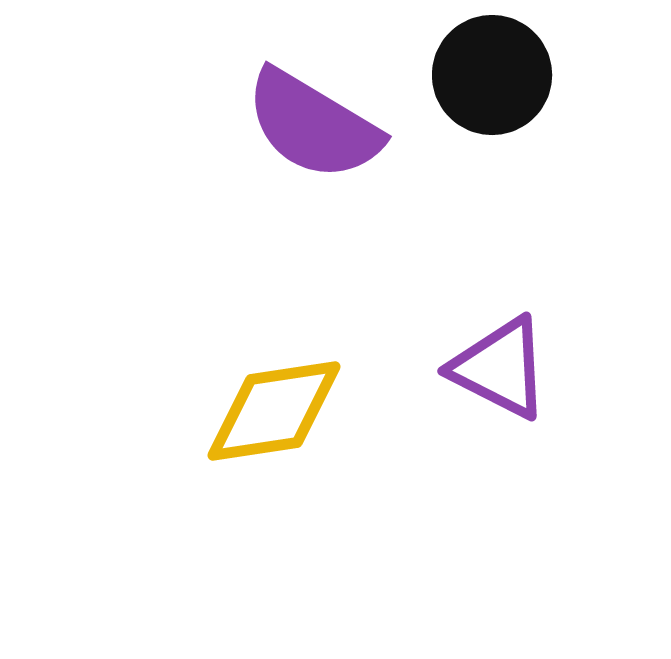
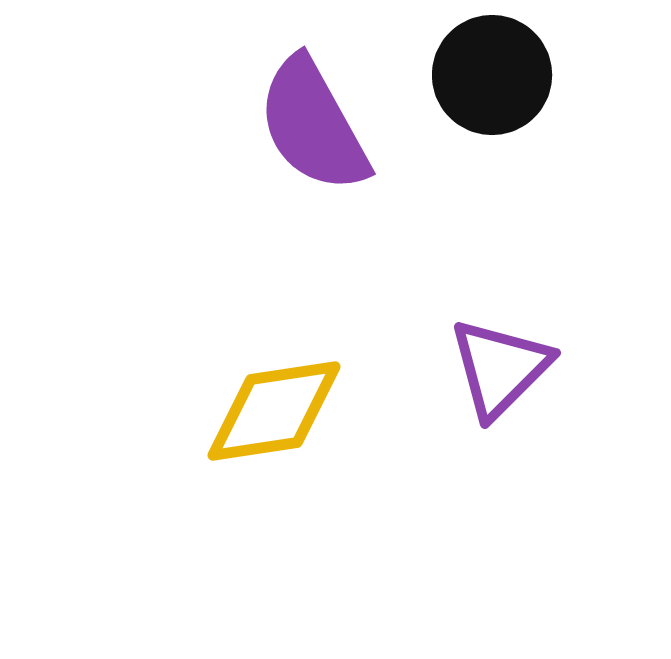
purple semicircle: rotated 30 degrees clockwise
purple triangle: rotated 48 degrees clockwise
